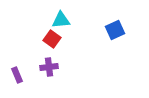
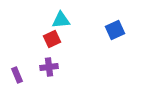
red square: rotated 30 degrees clockwise
